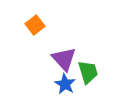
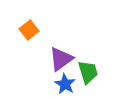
orange square: moved 6 px left, 5 px down
purple triangle: moved 3 px left; rotated 36 degrees clockwise
